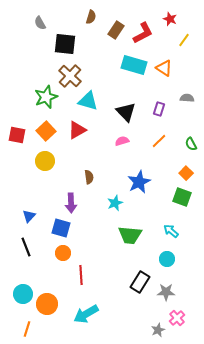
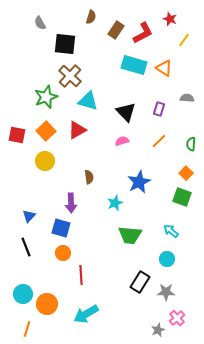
green semicircle at (191, 144): rotated 32 degrees clockwise
